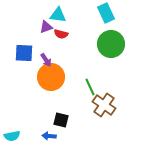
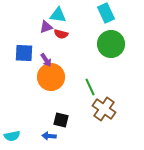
brown cross: moved 4 px down
